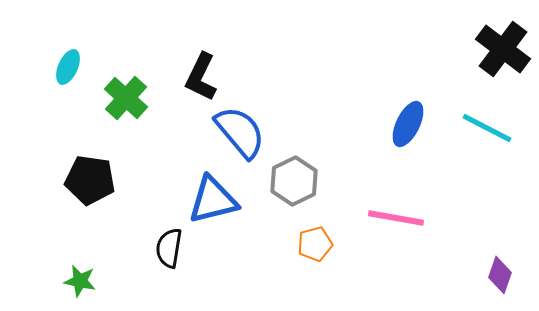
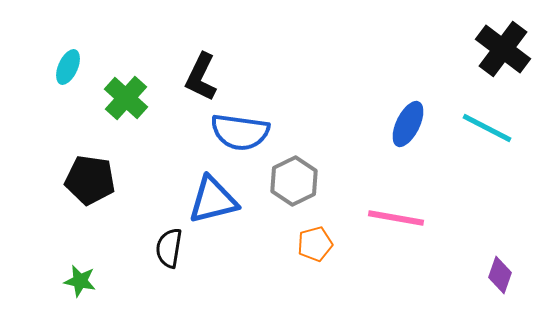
blue semicircle: rotated 138 degrees clockwise
